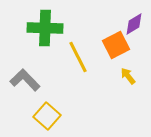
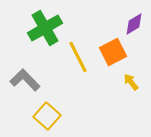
green cross: rotated 32 degrees counterclockwise
orange square: moved 3 px left, 7 px down
yellow arrow: moved 3 px right, 6 px down
